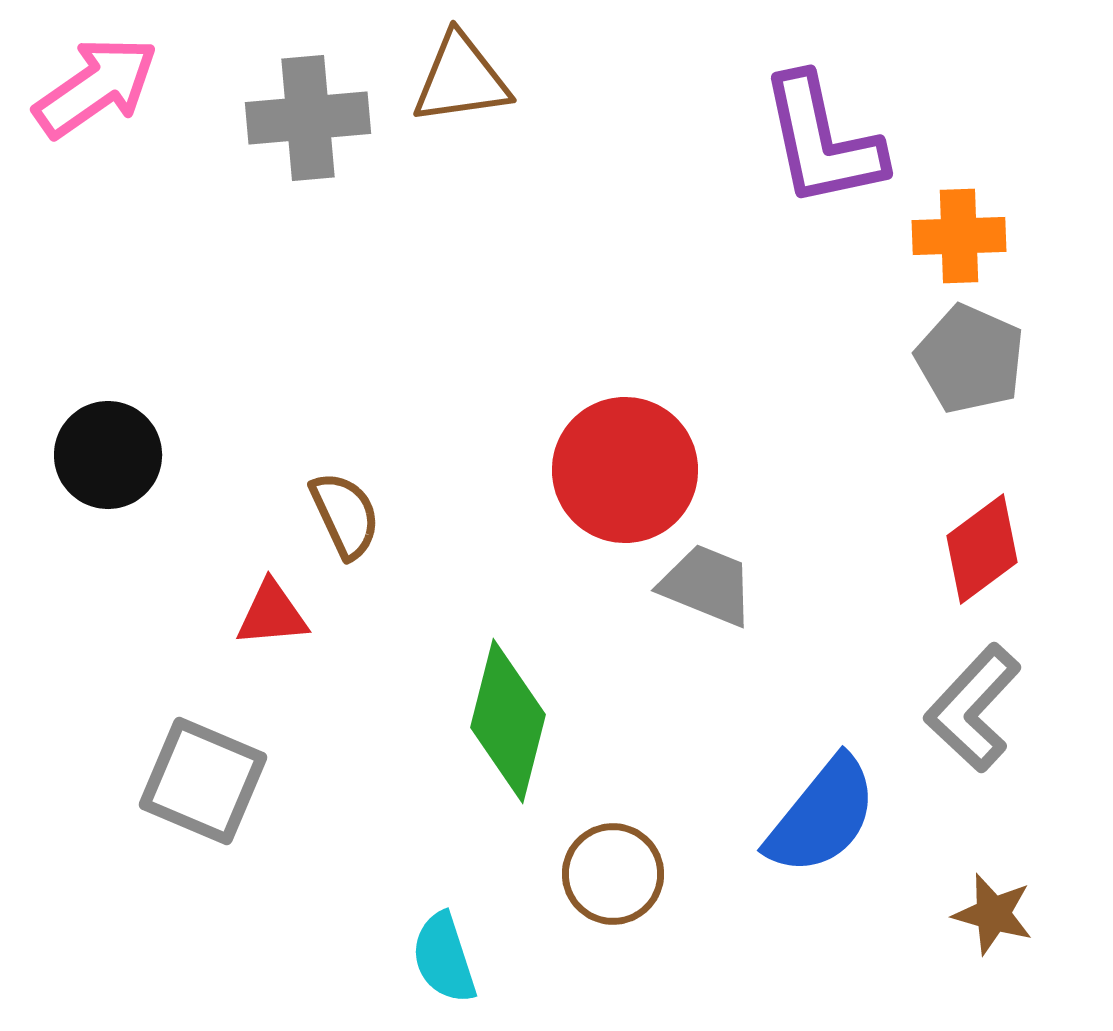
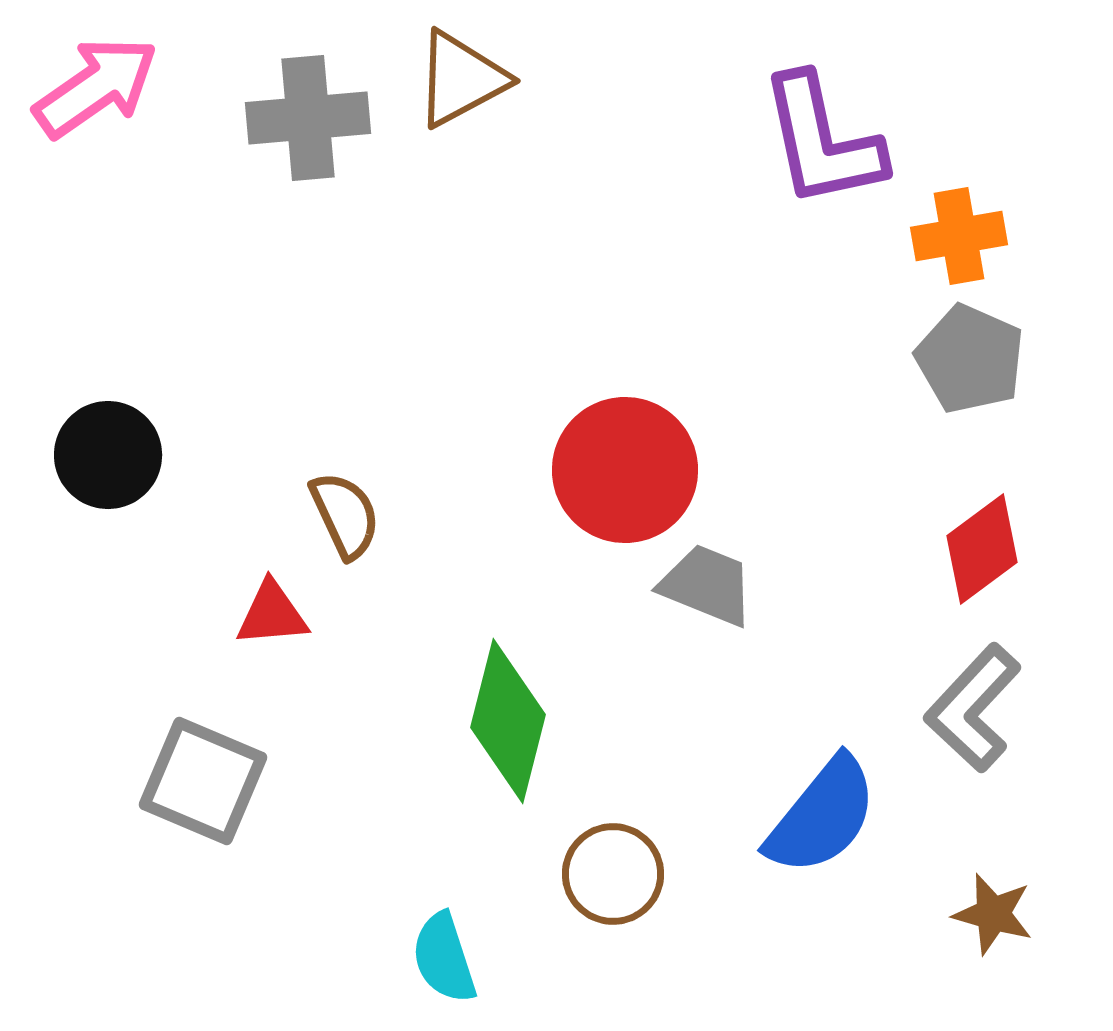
brown triangle: rotated 20 degrees counterclockwise
orange cross: rotated 8 degrees counterclockwise
